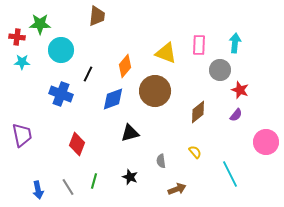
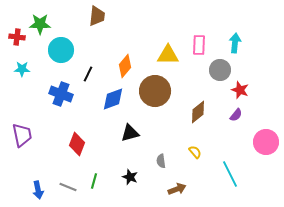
yellow triangle: moved 2 px right, 2 px down; rotated 20 degrees counterclockwise
cyan star: moved 7 px down
gray line: rotated 36 degrees counterclockwise
